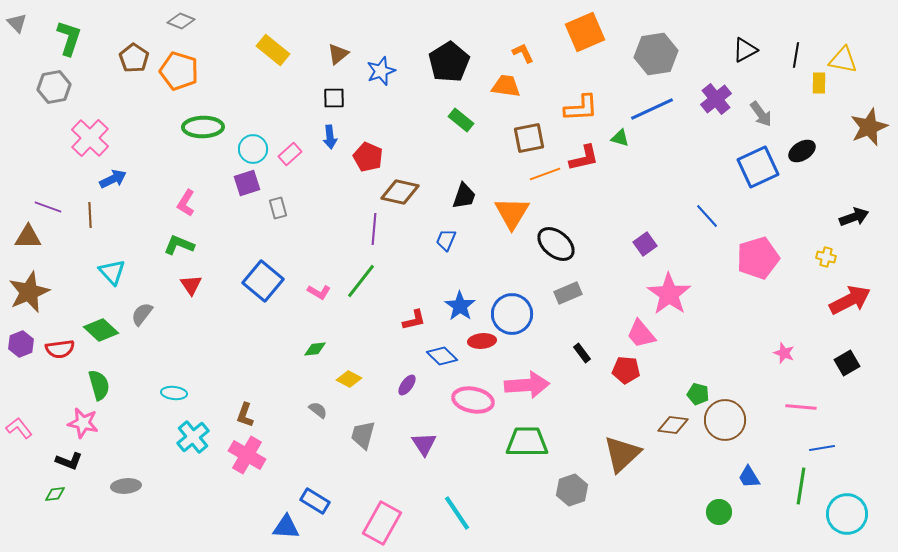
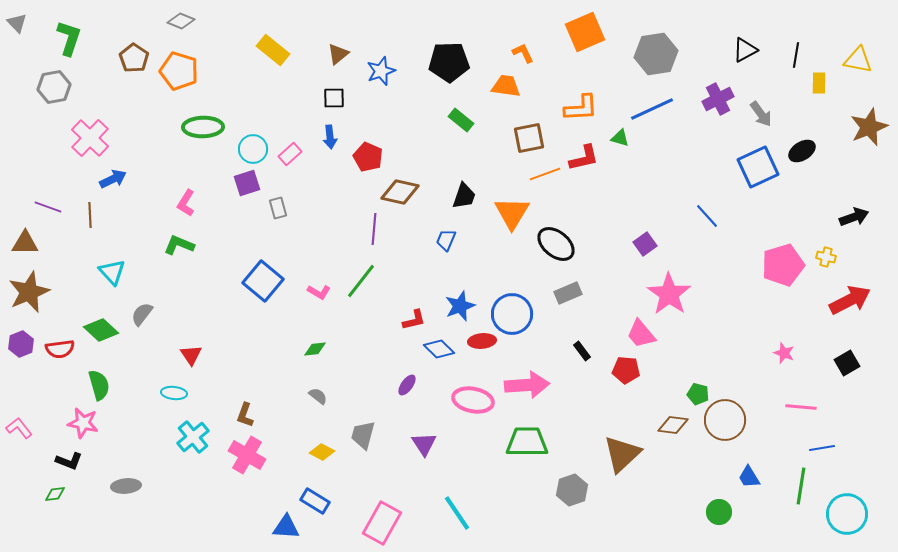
yellow triangle at (843, 60): moved 15 px right
black pentagon at (449, 62): rotated 30 degrees clockwise
purple cross at (716, 99): moved 2 px right; rotated 12 degrees clockwise
brown triangle at (28, 237): moved 3 px left, 6 px down
pink pentagon at (758, 258): moved 25 px right, 7 px down
red triangle at (191, 285): moved 70 px down
blue star at (460, 306): rotated 16 degrees clockwise
black rectangle at (582, 353): moved 2 px up
blue diamond at (442, 356): moved 3 px left, 7 px up
yellow diamond at (349, 379): moved 27 px left, 73 px down
gray semicircle at (318, 410): moved 14 px up
